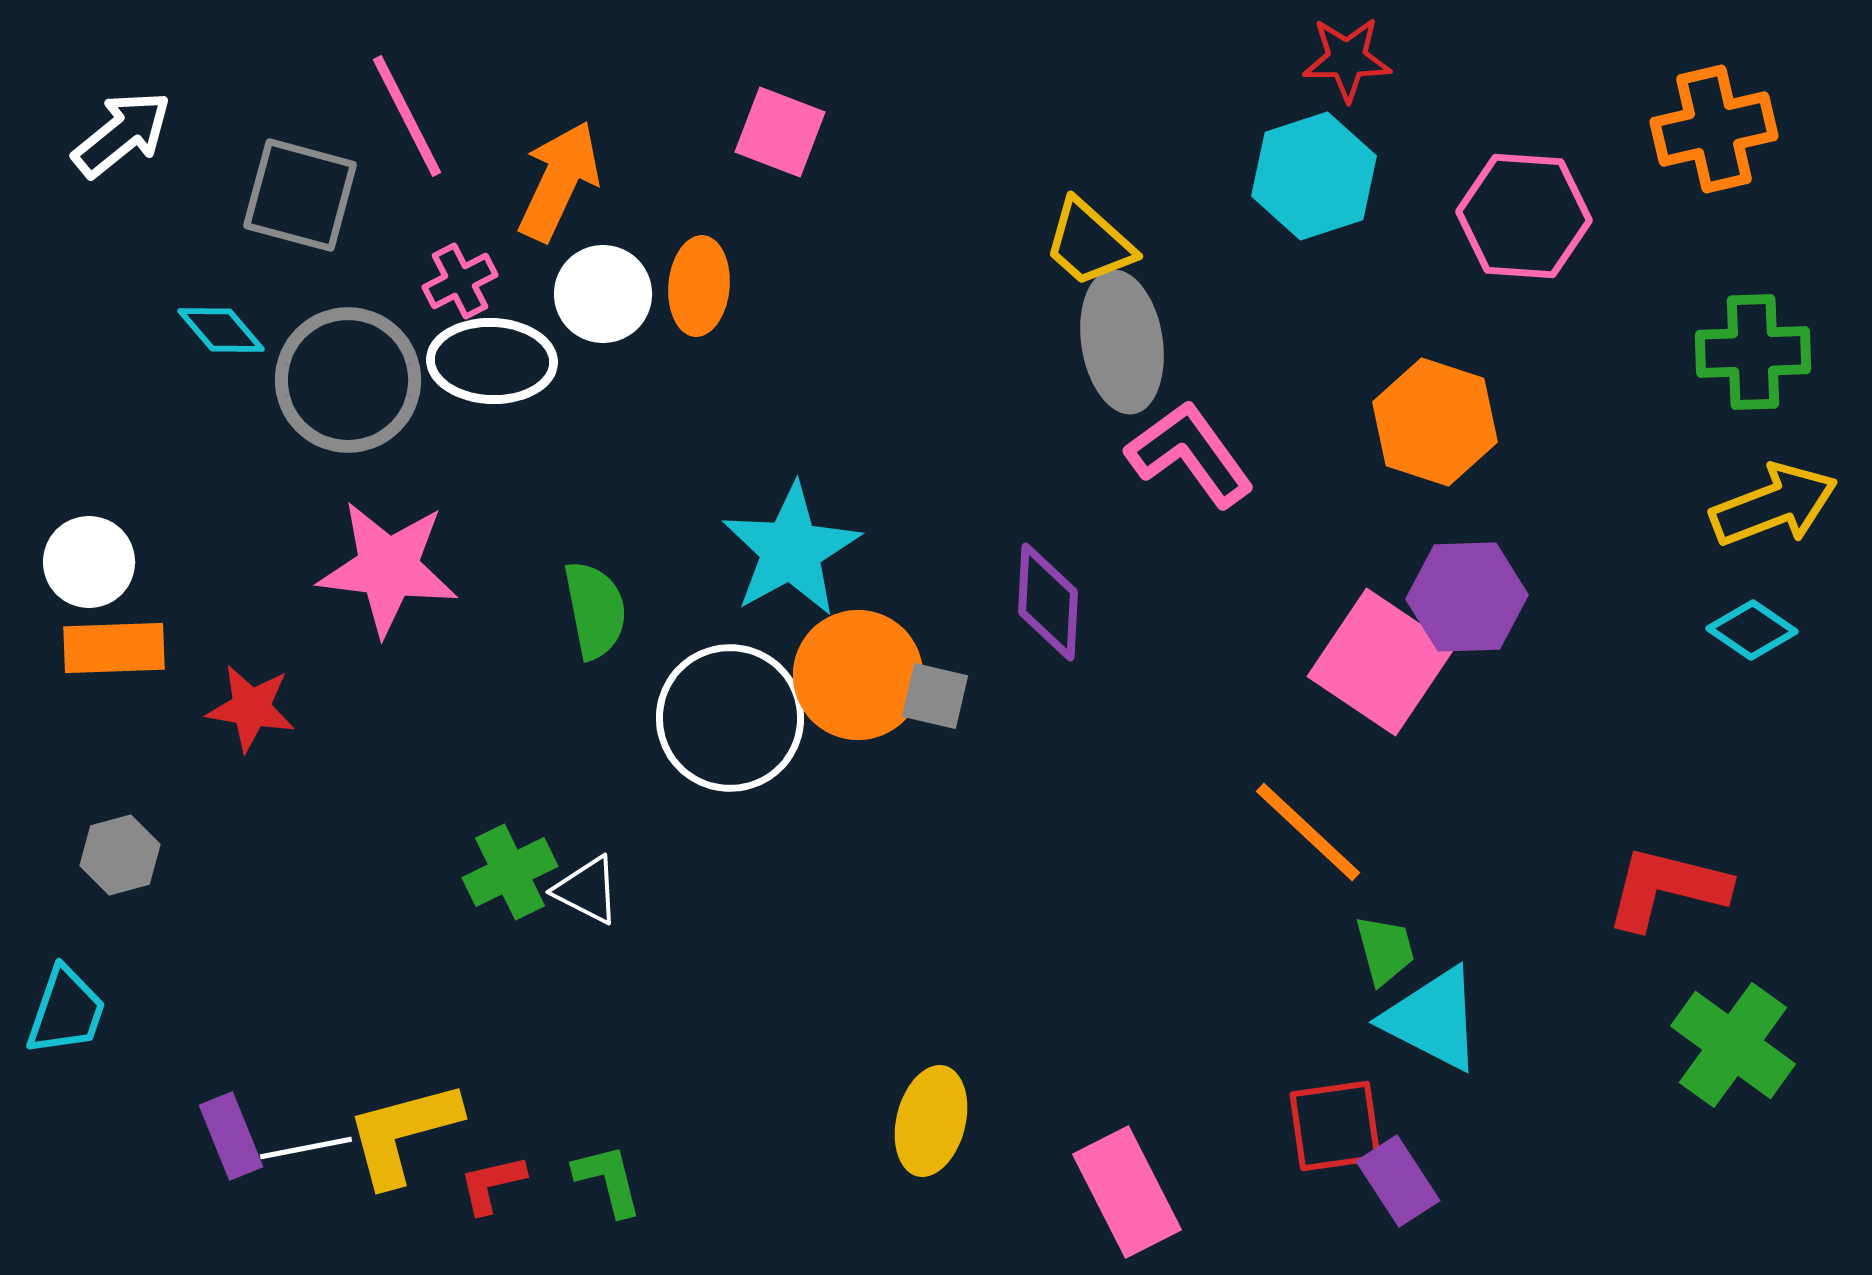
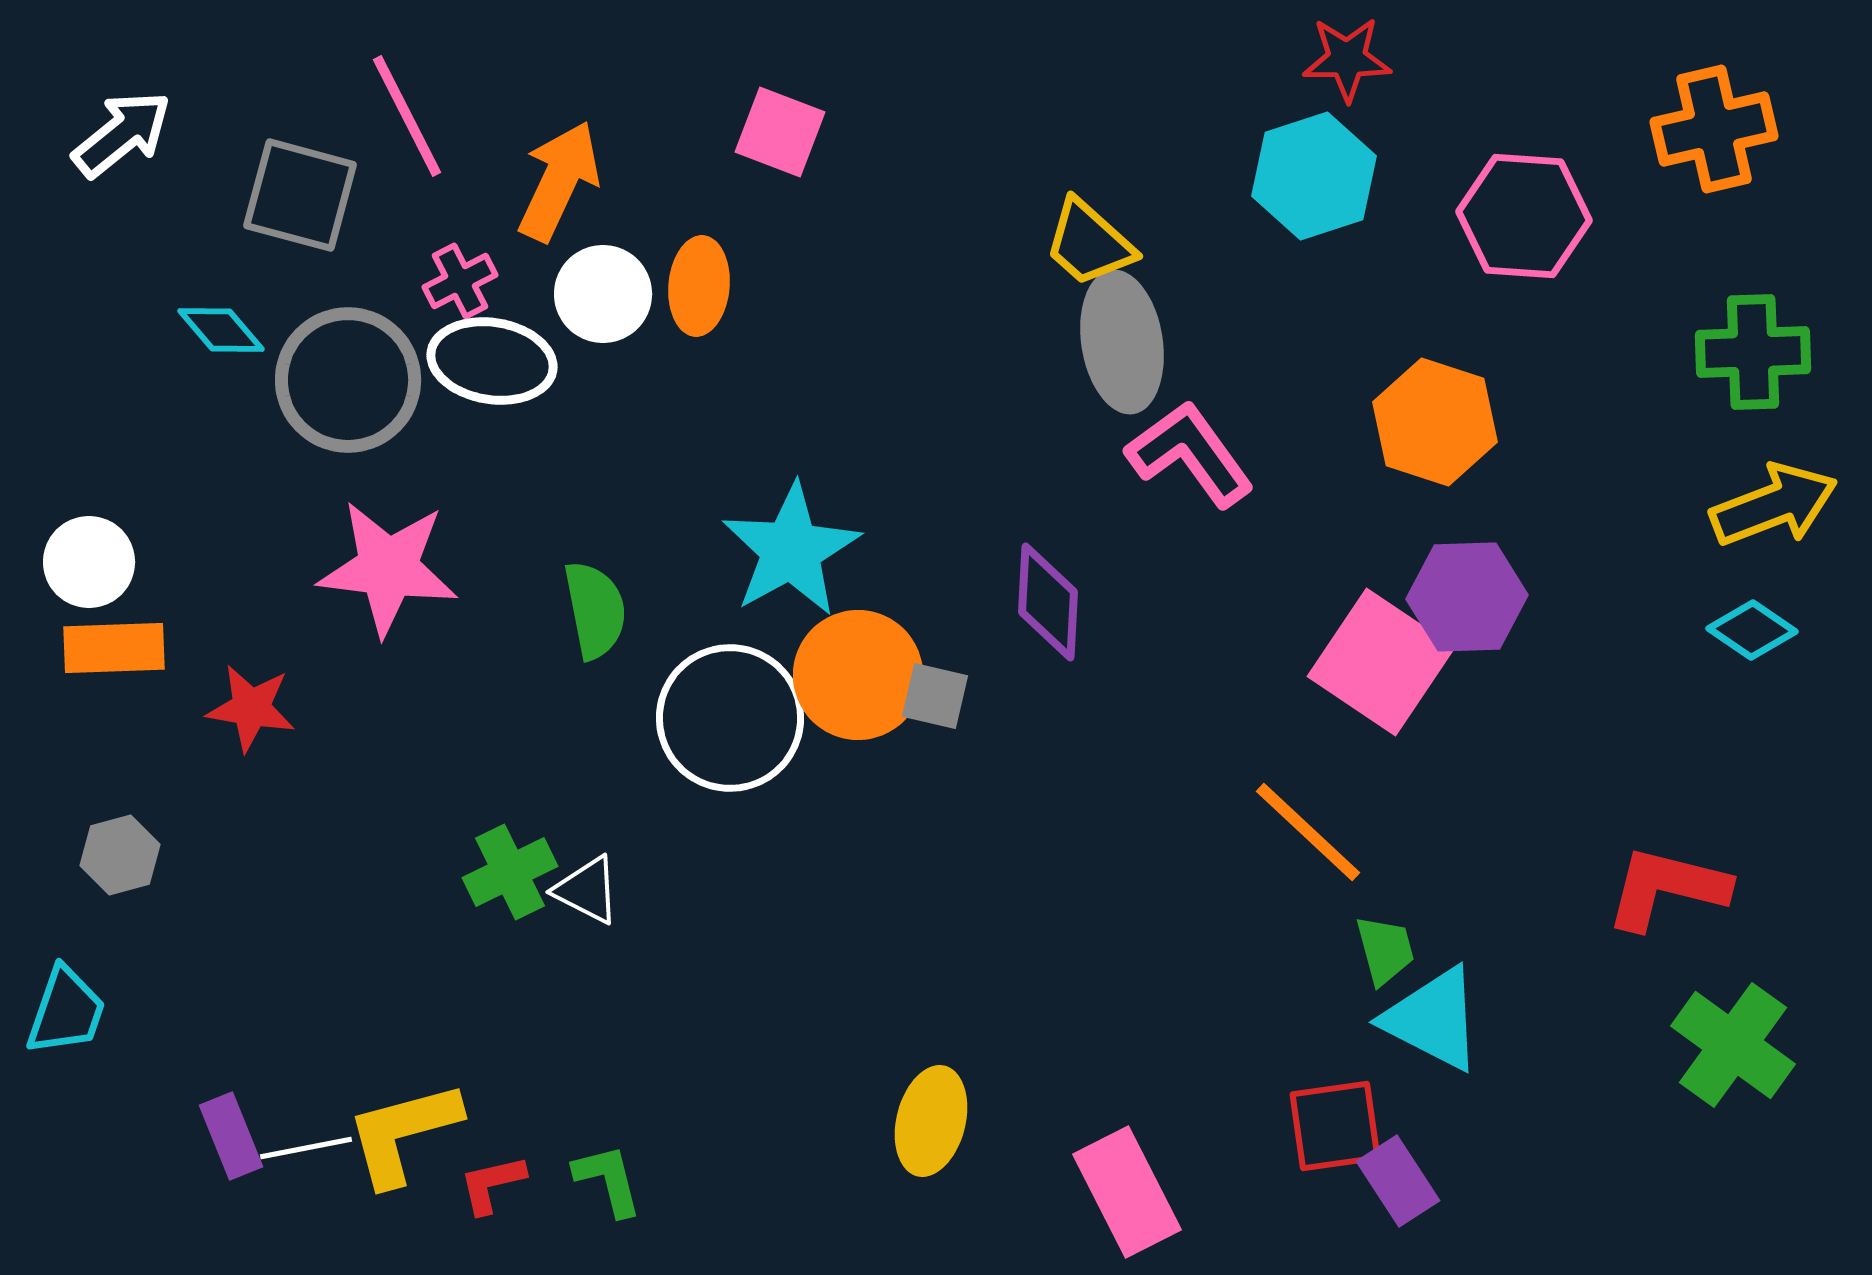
white ellipse at (492, 361): rotated 7 degrees clockwise
